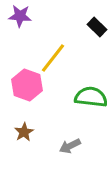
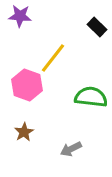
gray arrow: moved 1 px right, 3 px down
